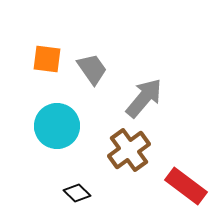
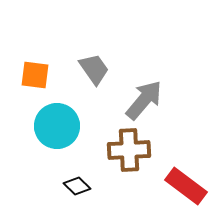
orange square: moved 12 px left, 16 px down
gray trapezoid: moved 2 px right
gray arrow: moved 2 px down
brown cross: rotated 33 degrees clockwise
black diamond: moved 7 px up
